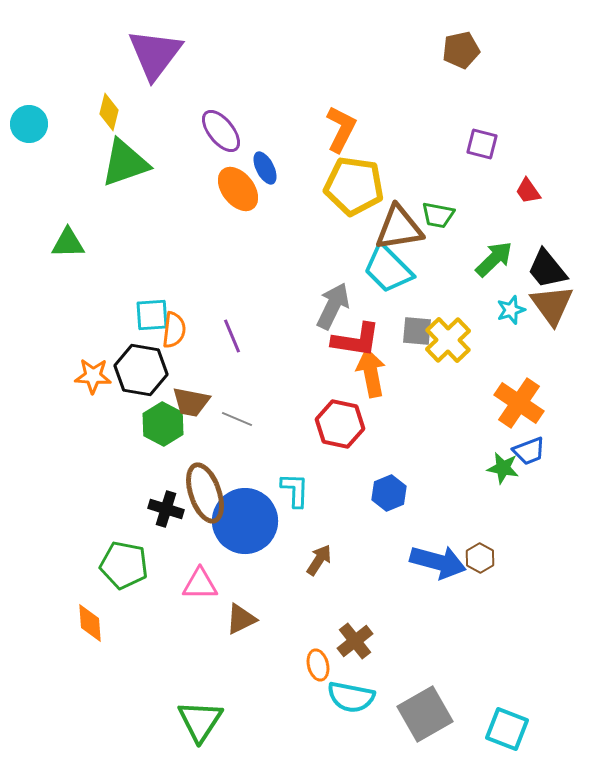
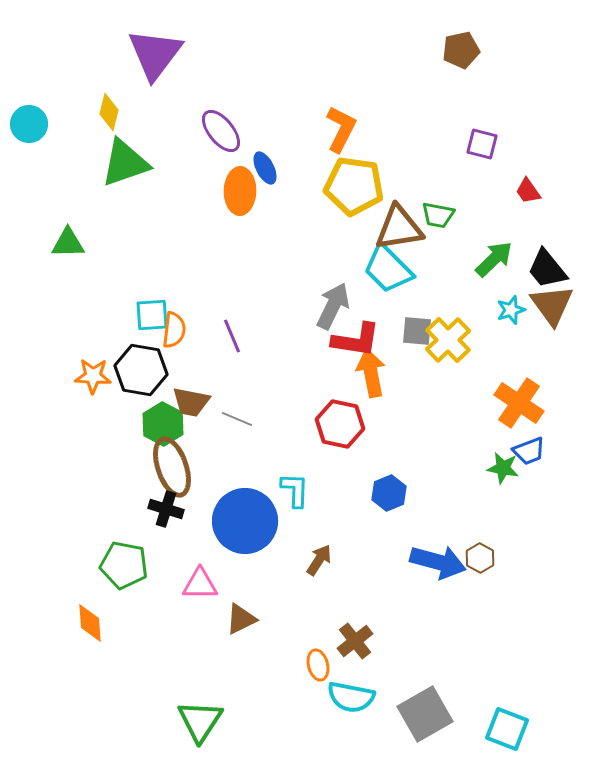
orange ellipse at (238, 189): moved 2 px right, 2 px down; rotated 39 degrees clockwise
brown ellipse at (205, 493): moved 33 px left, 26 px up
